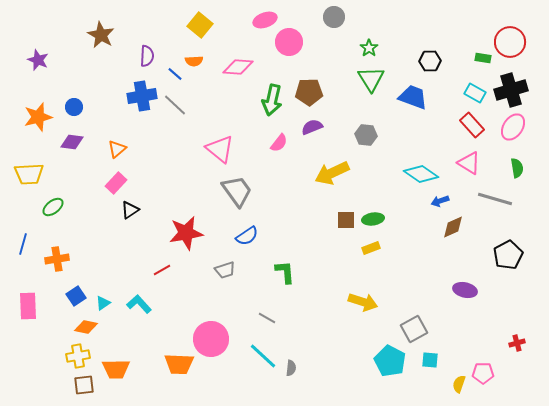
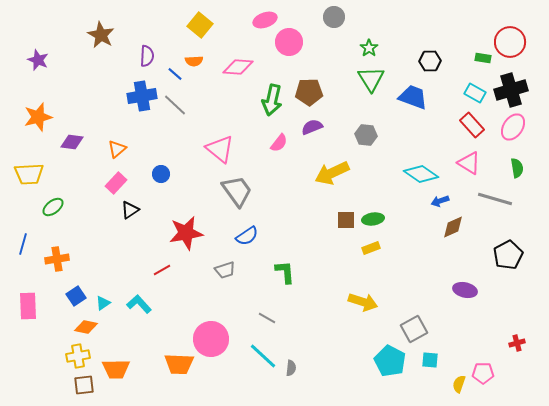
blue circle at (74, 107): moved 87 px right, 67 px down
